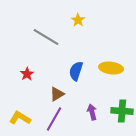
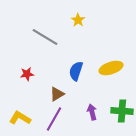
gray line: moved 1 px left
yellow ellipse: rotated 25 degrees counterclockwise
red star: rotated 24 degrees clockwise
